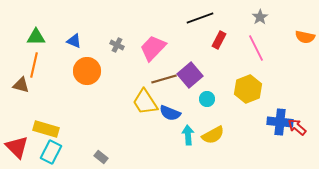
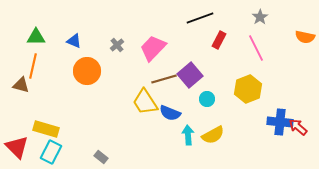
gray cross: rotated 24 degrees clockwise
orange line: moved 1 px left, 1 px down
red arrow: moved 1 px right
